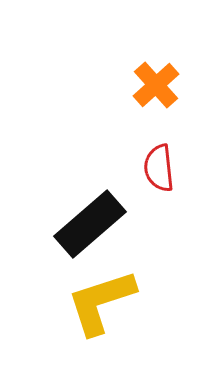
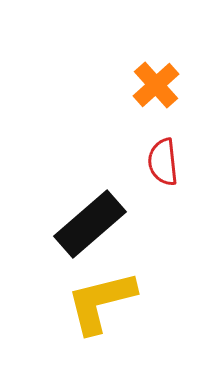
red semicircle: moved 4 px right, 6 px up
yellow L-shape: rotated 4 degrees clockwise
